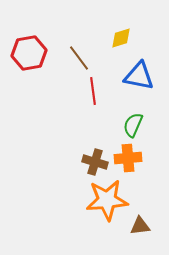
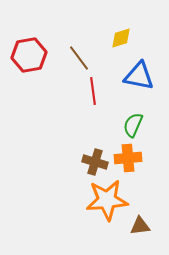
red hexagon: moved 2 px down
